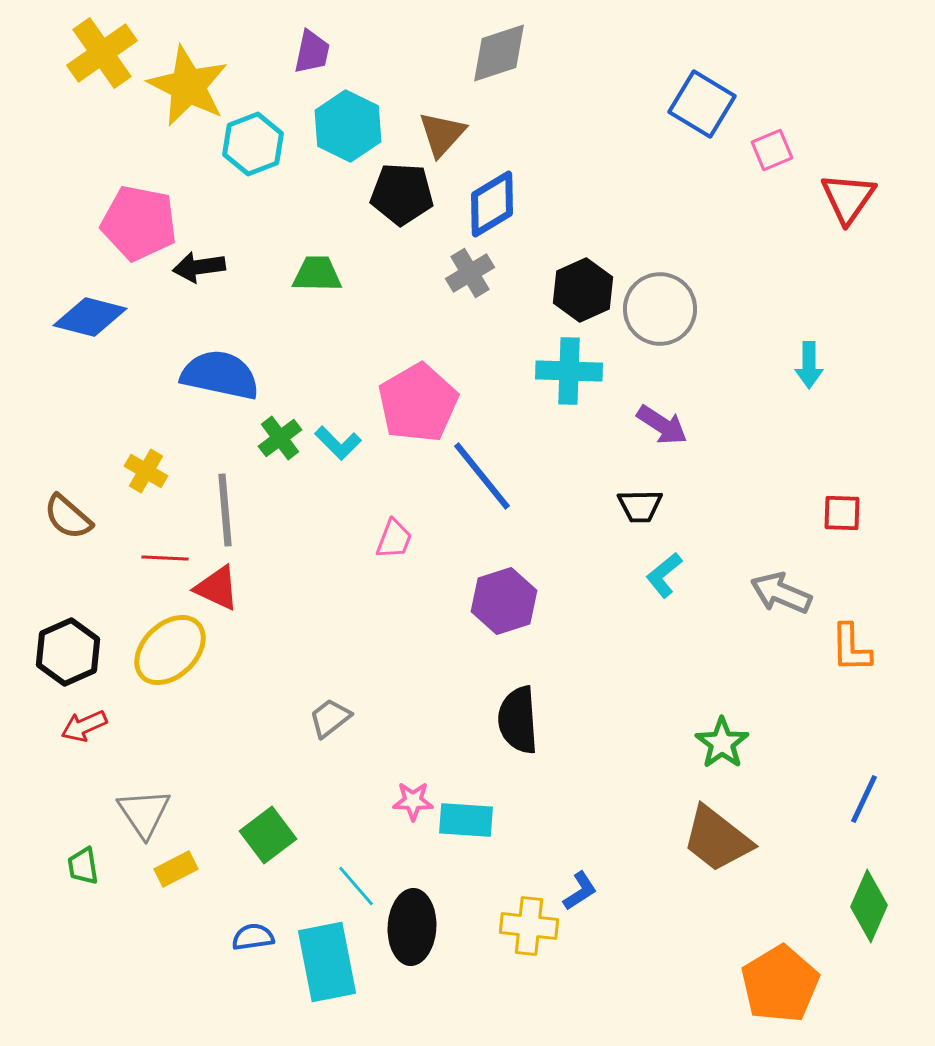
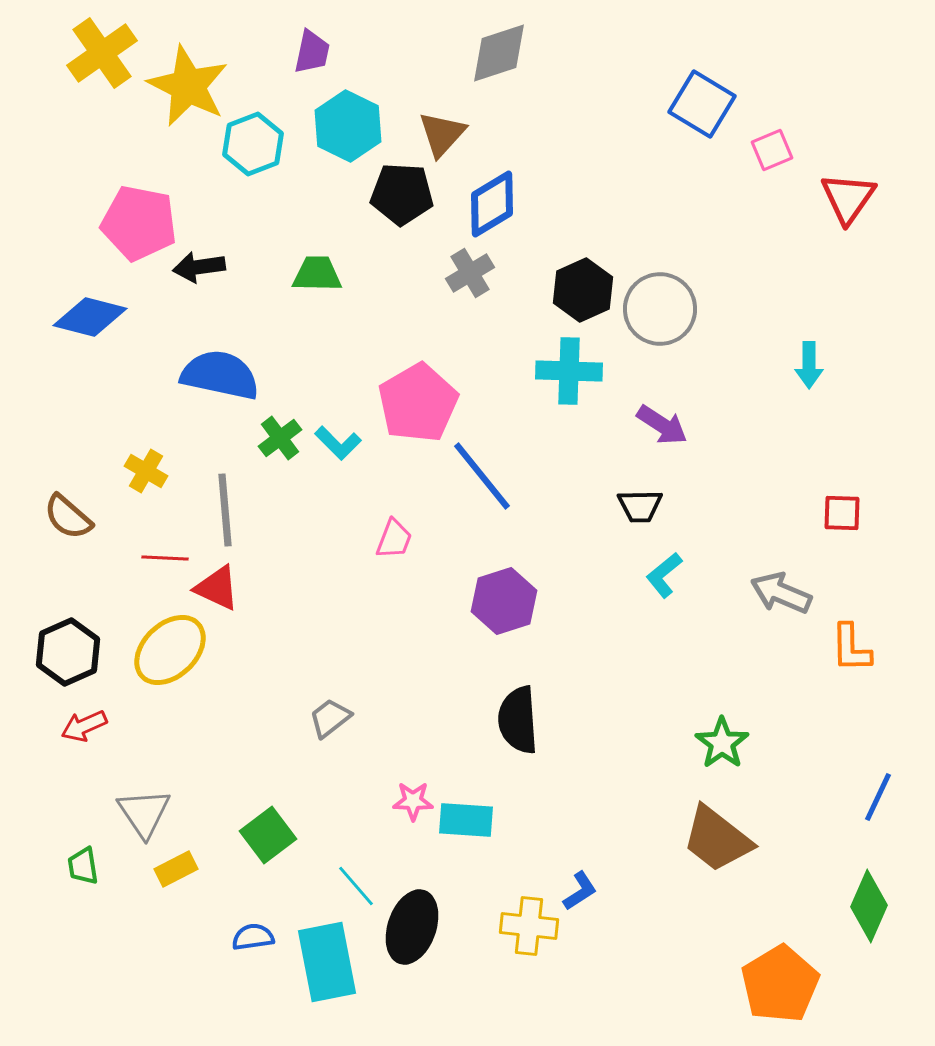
blue line at (864, 799): moved 14 px right, 2 px up
black ellipse at (412, 927): rotated 16 degrees clockwise
